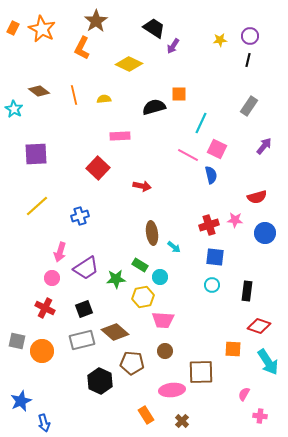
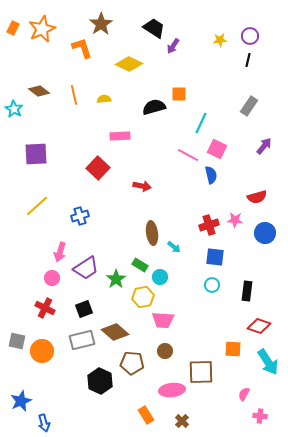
brown star at (96, 21): moved 5 px right, 3 px down
orange star at (42, 29): rotated 20 degrees clockwise
orange L-shape at (82, 48): rotated 135 degrees clockwise
green star at (116, 279): rotated 30 degrees counterclockwise
